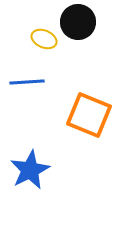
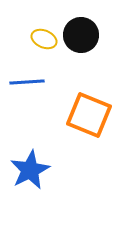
black circle: moved 3 px right, 13 px down
